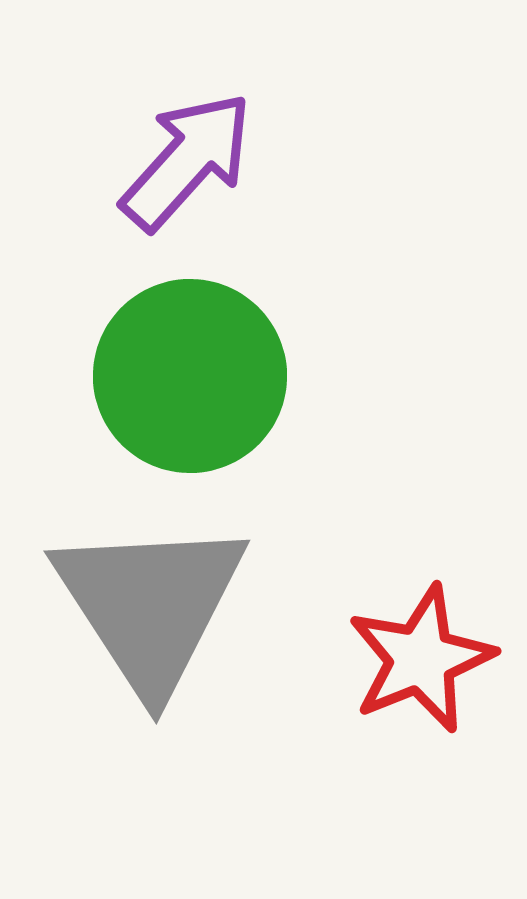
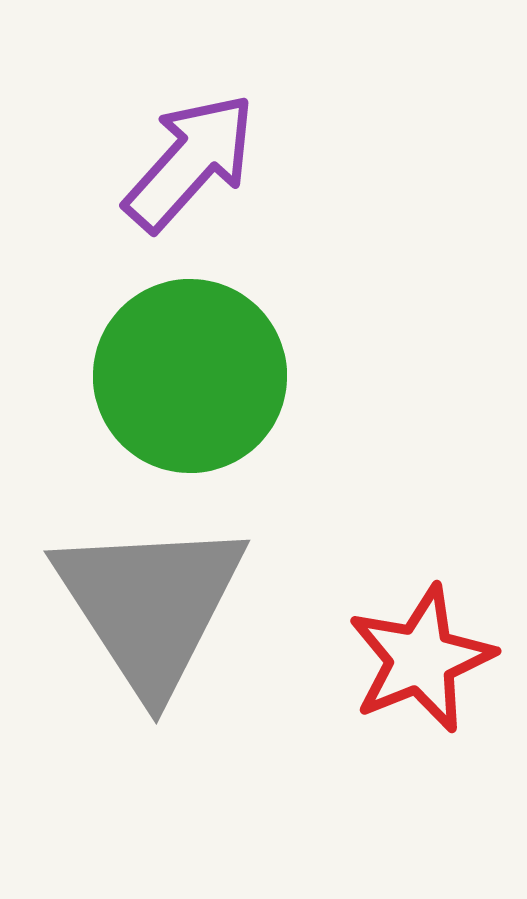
purple arrow: moved 3 px right, 1 px down
